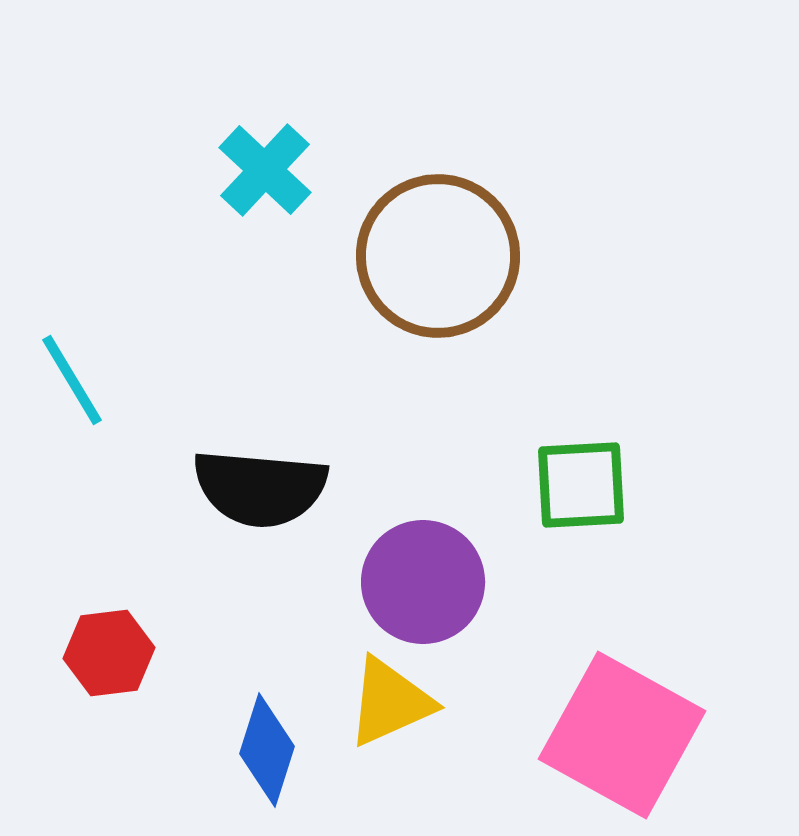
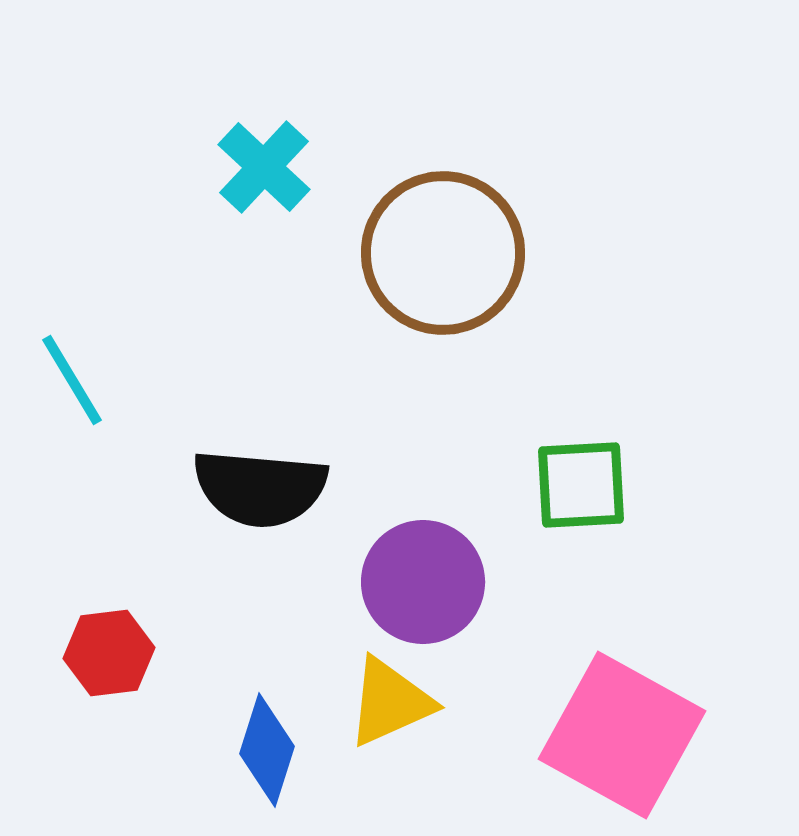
cyan cross: moved 1 px left, 3 px up
brown circle: moved 5 px right, 3 px up
